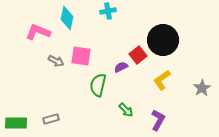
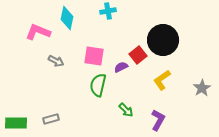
pink square: moved 13 px right
